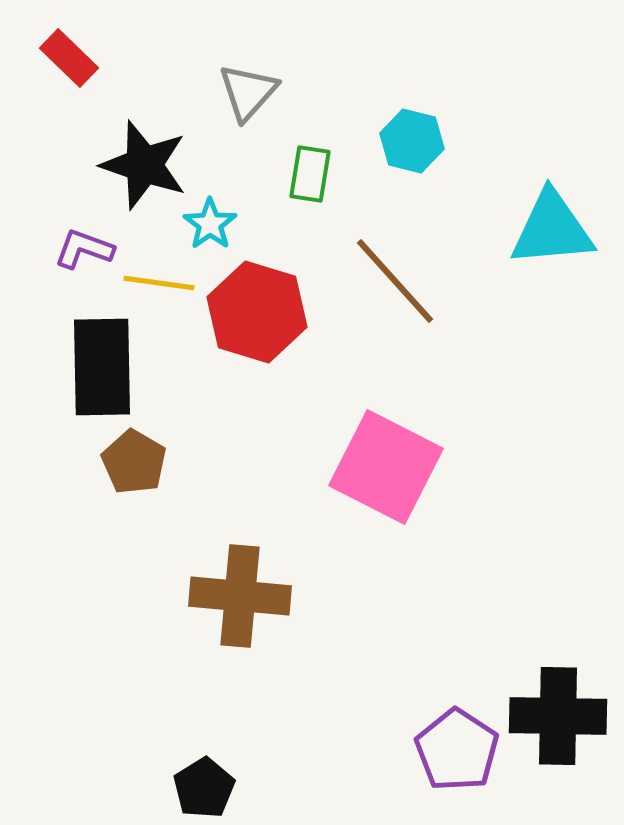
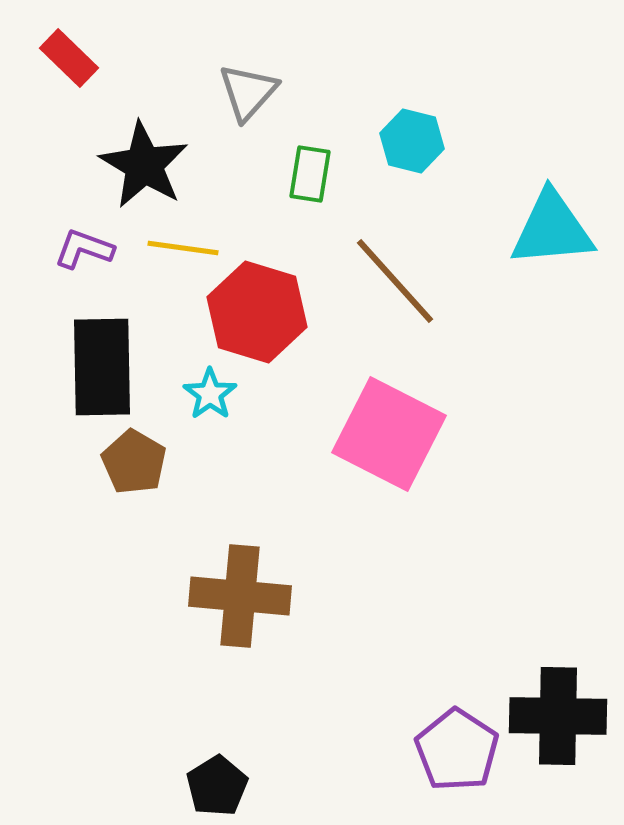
black star: rotated 12 degrees clockwise
cyan star: moved 170 px down
yellow line: moved 24 px right, 35 px up
pink square: moved 3 px right, 33 px up
black pentagon: moved 13 px right, 2 px up
